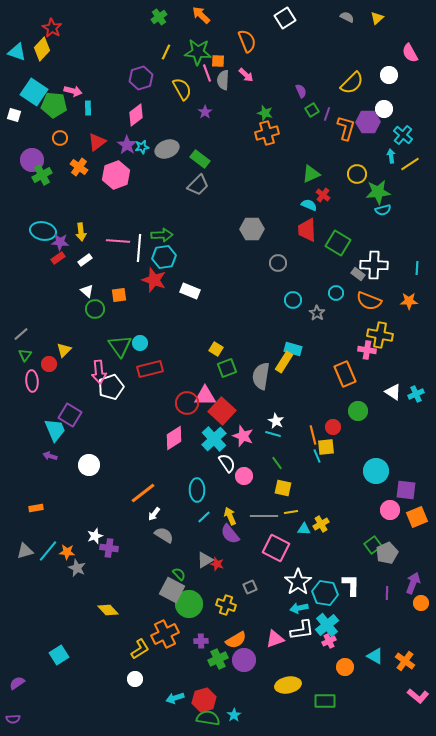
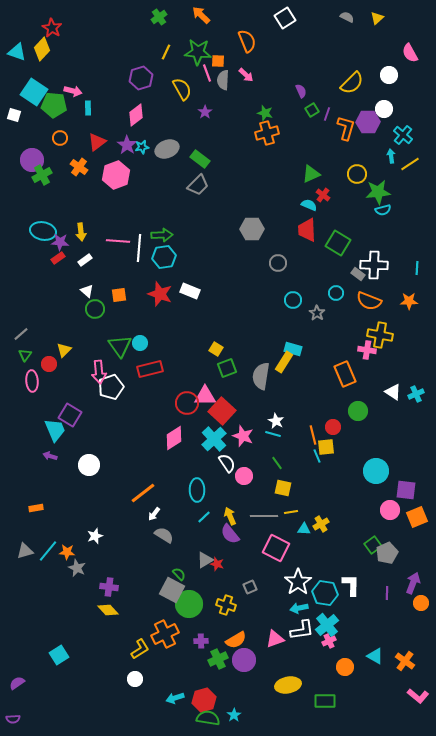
red star at (154, 280): moved 6 px right, 14 px down
purple cross at (109, 548): moved 39 px down
